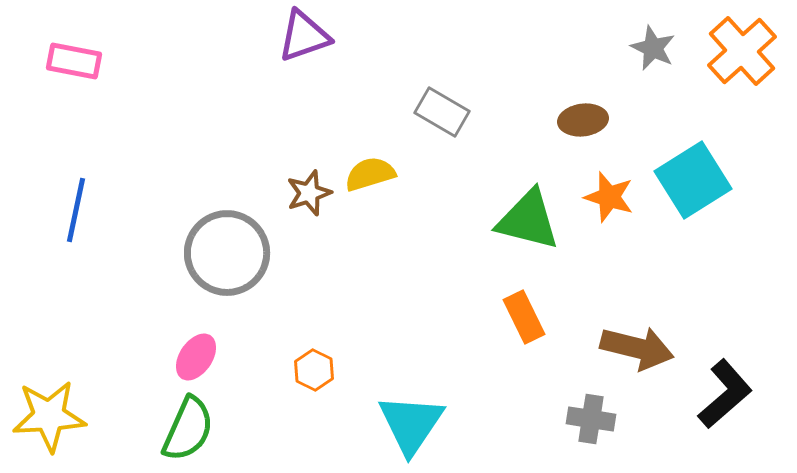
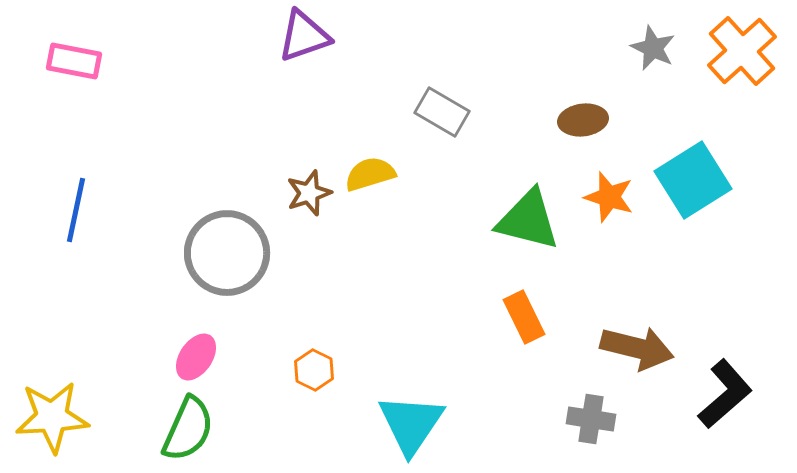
yellow star: moved 3 px right, 1 px down
